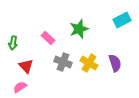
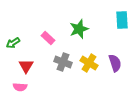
cyan rectangle: rotated 66 degrees counterclockwise
green arrow: rotated 48 degrees clockwise
red triangle: rotated 14 degrees clockwise
pink semicircle: rotated 144 degrees counterclockwise
